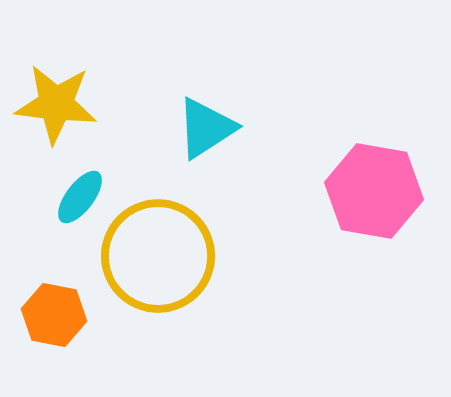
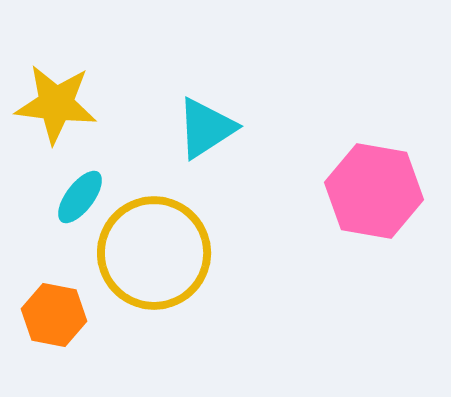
yellow circle: moved 4 px left, 3 px up
